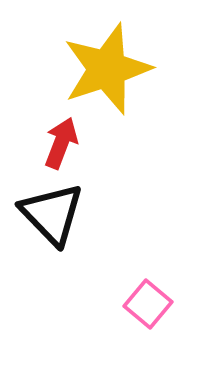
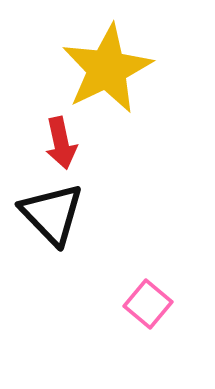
yellow star: rotated 8 degrees counterclockwise
red arrow: rotated 147 degrees clockwise
